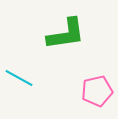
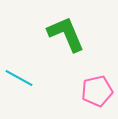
green L-shape: rotated 105 degrees counterclockwise
